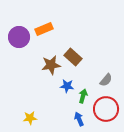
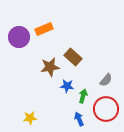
brown star: moved 1 px left, 2 px down
